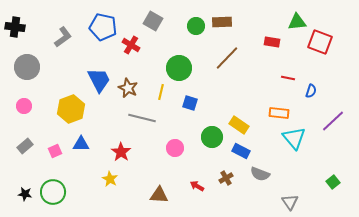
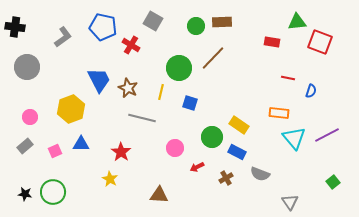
brown line at (227, 58): moved 14 px left
pink circle at (24, 106): moved 6 px right, 11 px down
purple line at (333, 121): moved 6 px left, 14 px down; rotated 15 degrees clockwise
blue rectangle at (241, 151): moved 4 px left, 1 px down
red arrow at (197, 186): moved 19 px up; rotated 56 degrees counterclockwise
